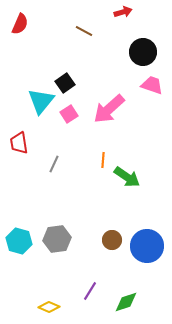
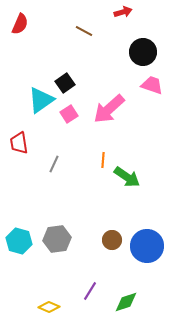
cyan triangle: moved 1 px up; rotated 16 degrees clockwise
